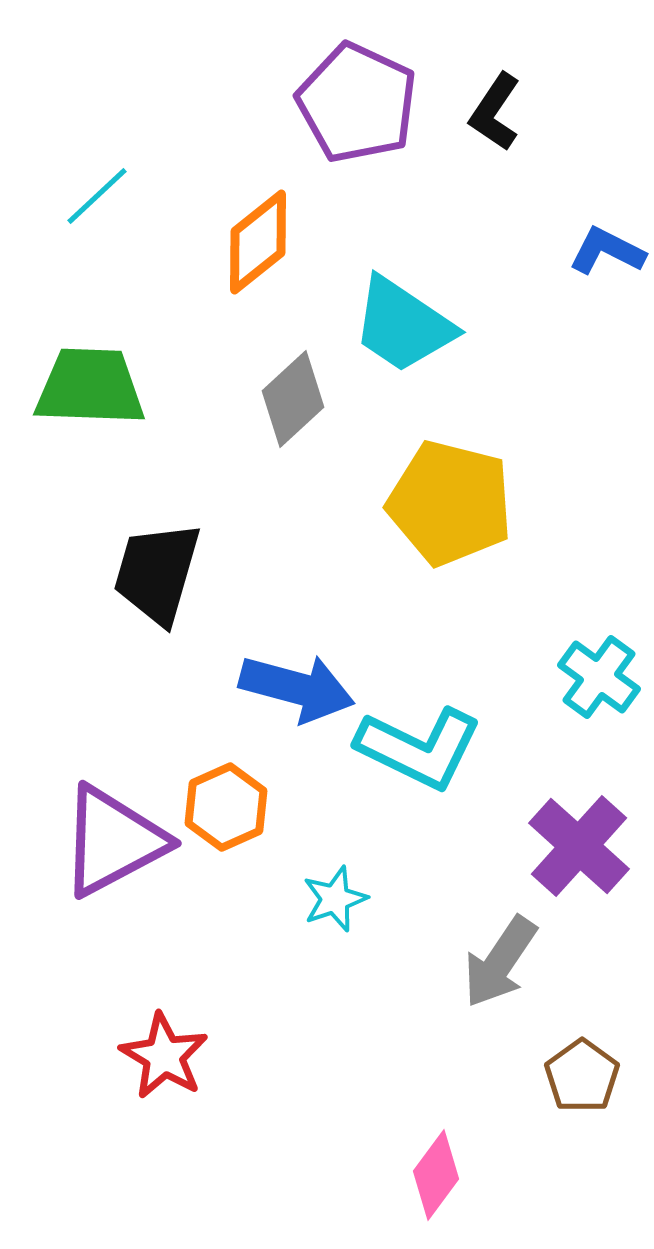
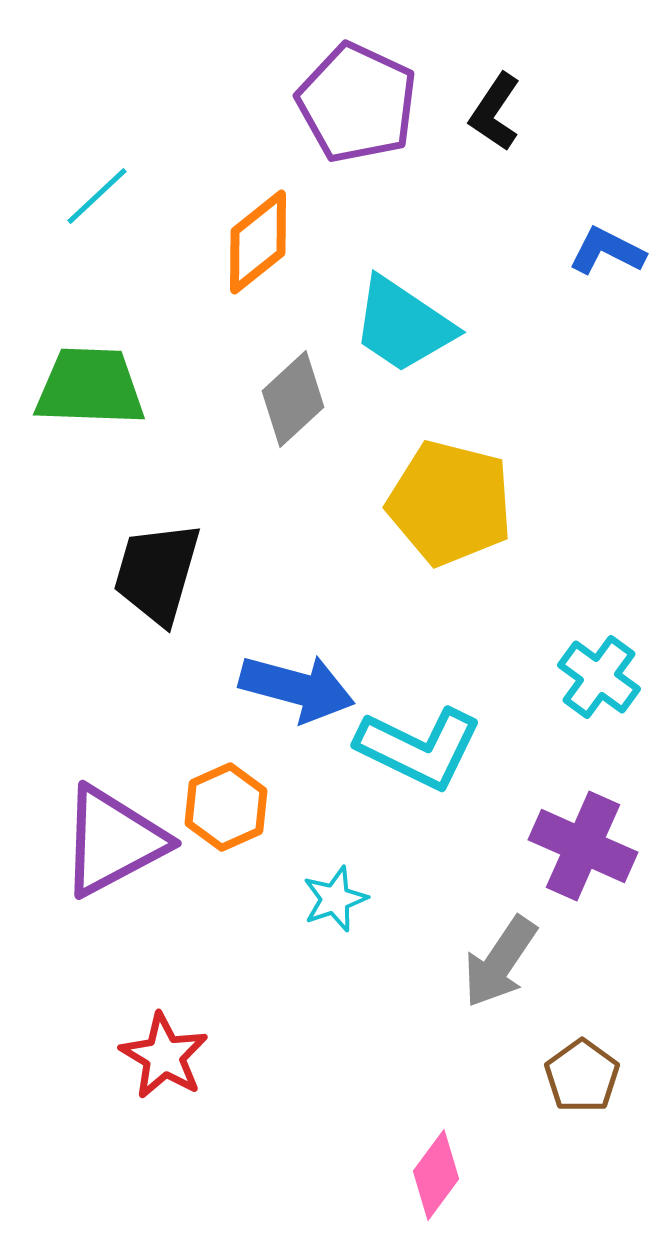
purple cross: moved 4 px right; rotated 18 degrees counterclockwise
